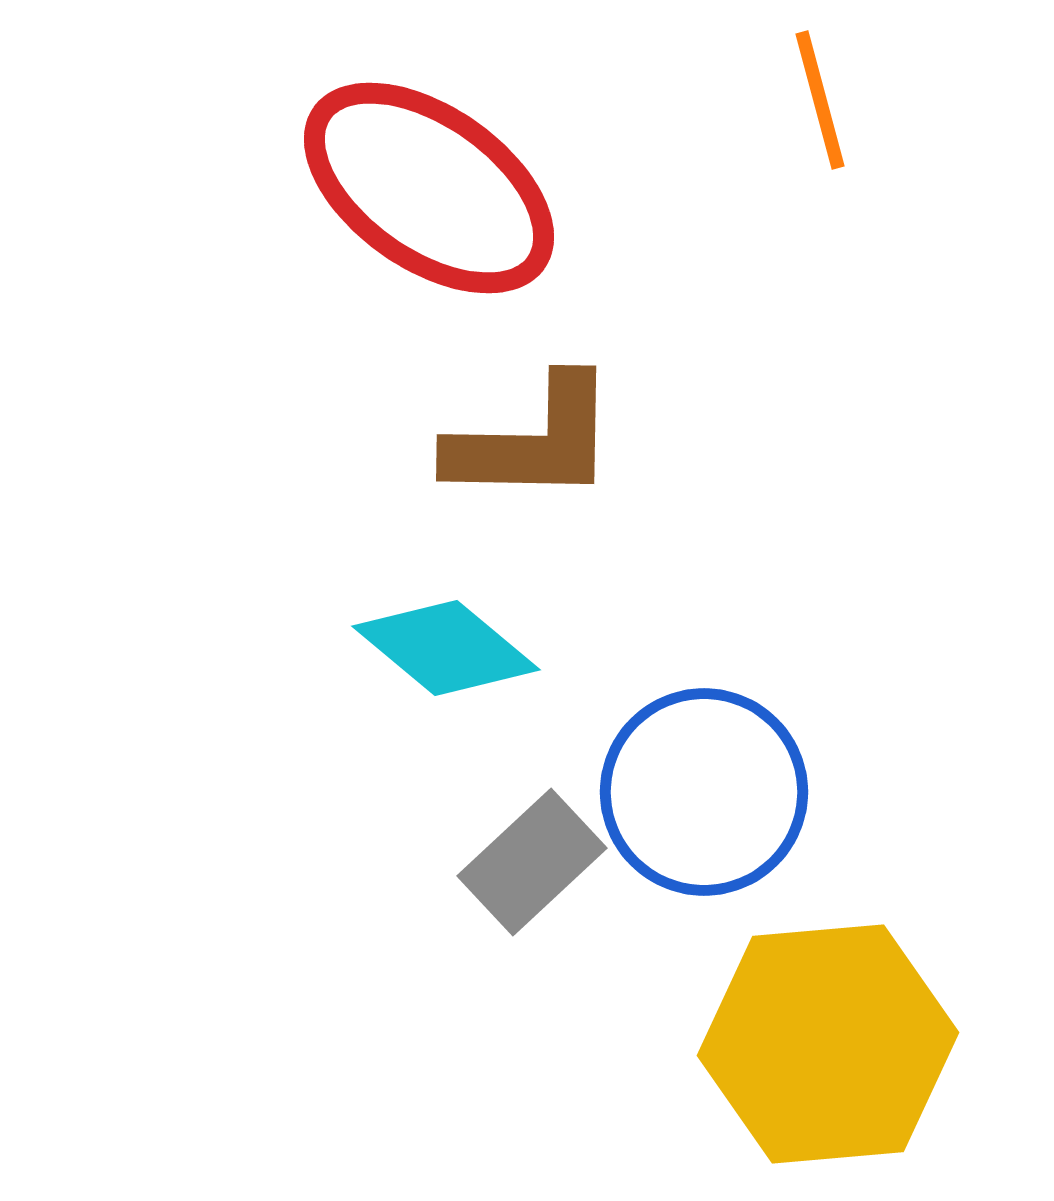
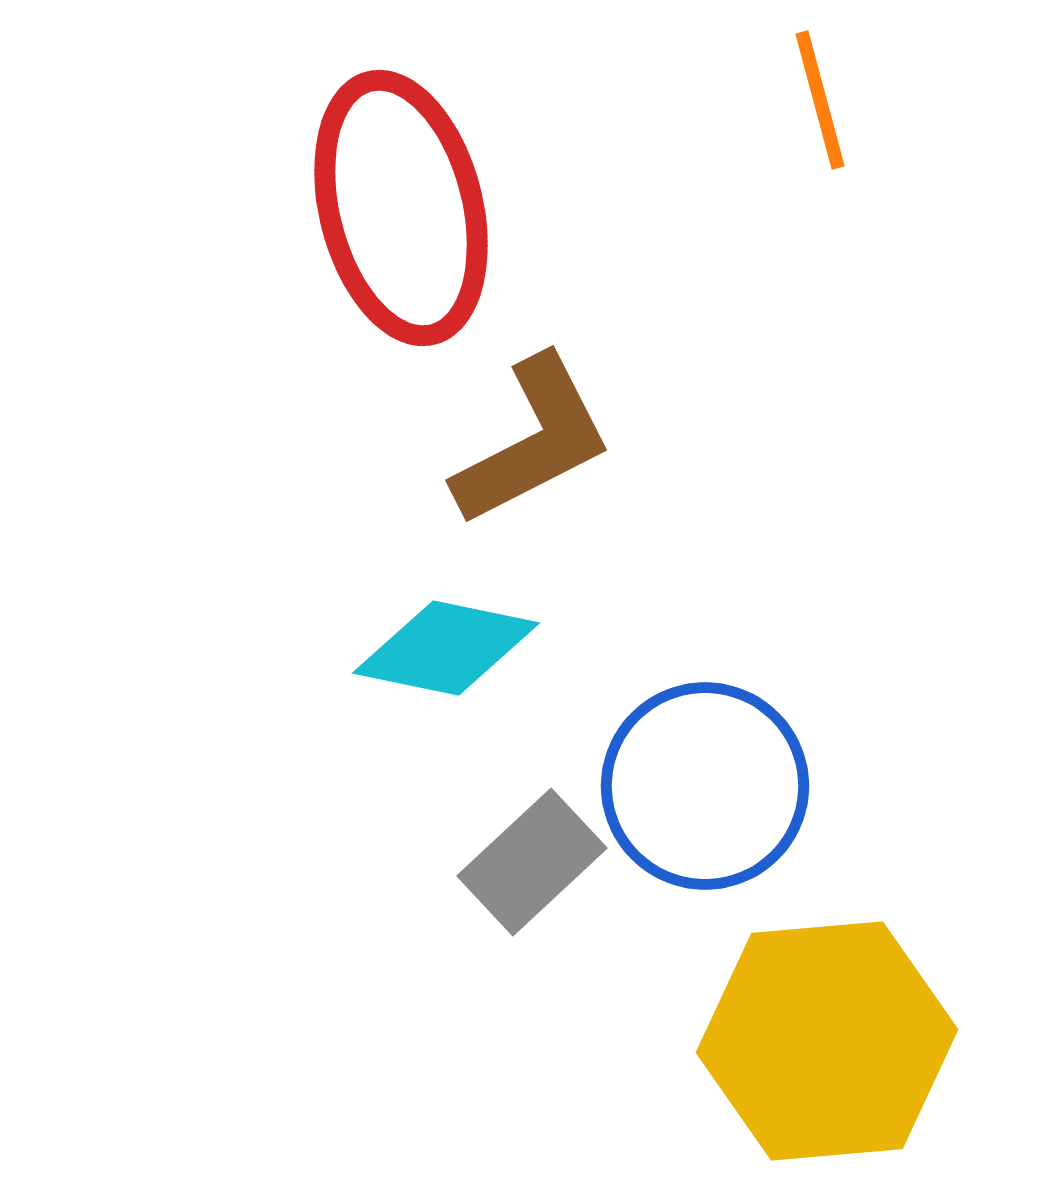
red ellipse: moved 28 px left, 20 px down; rotated 41 degrees clockwise
brown L-shape: rotated 28 degrees counterclockwise
cyan diamond: rotated 28 degrees counterclockwise
blue circle: moved 1 px right, 6 px up
yellow hexagon: moved 1 px left, 3 px up
